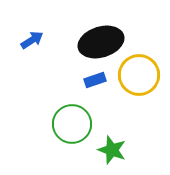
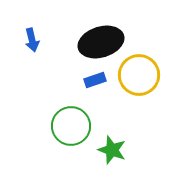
blue arrow: rotated 110 degrees clockwise
green circle: moved 1 px left, 2 px down
